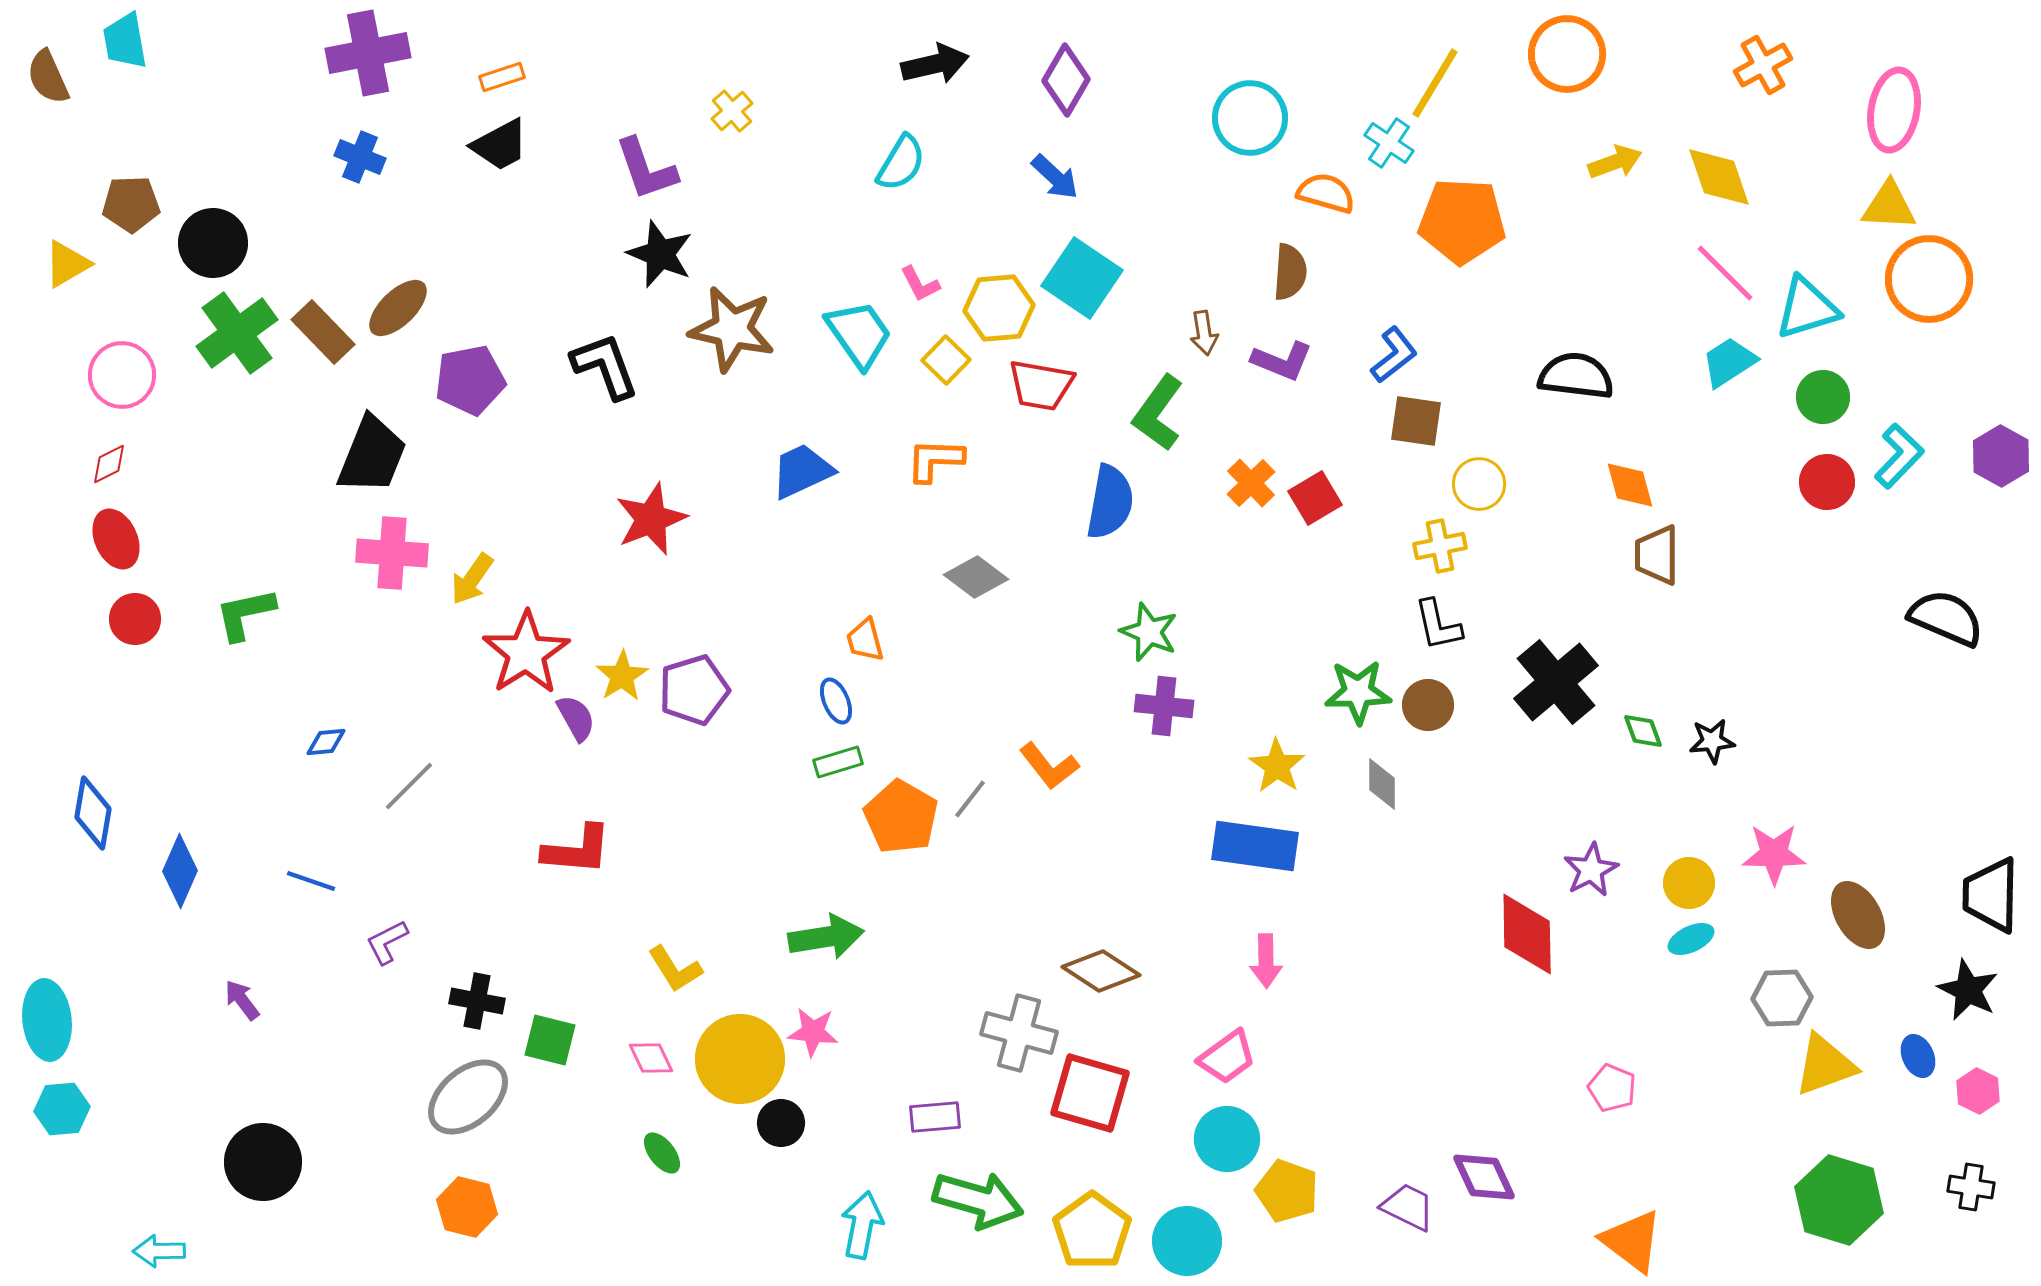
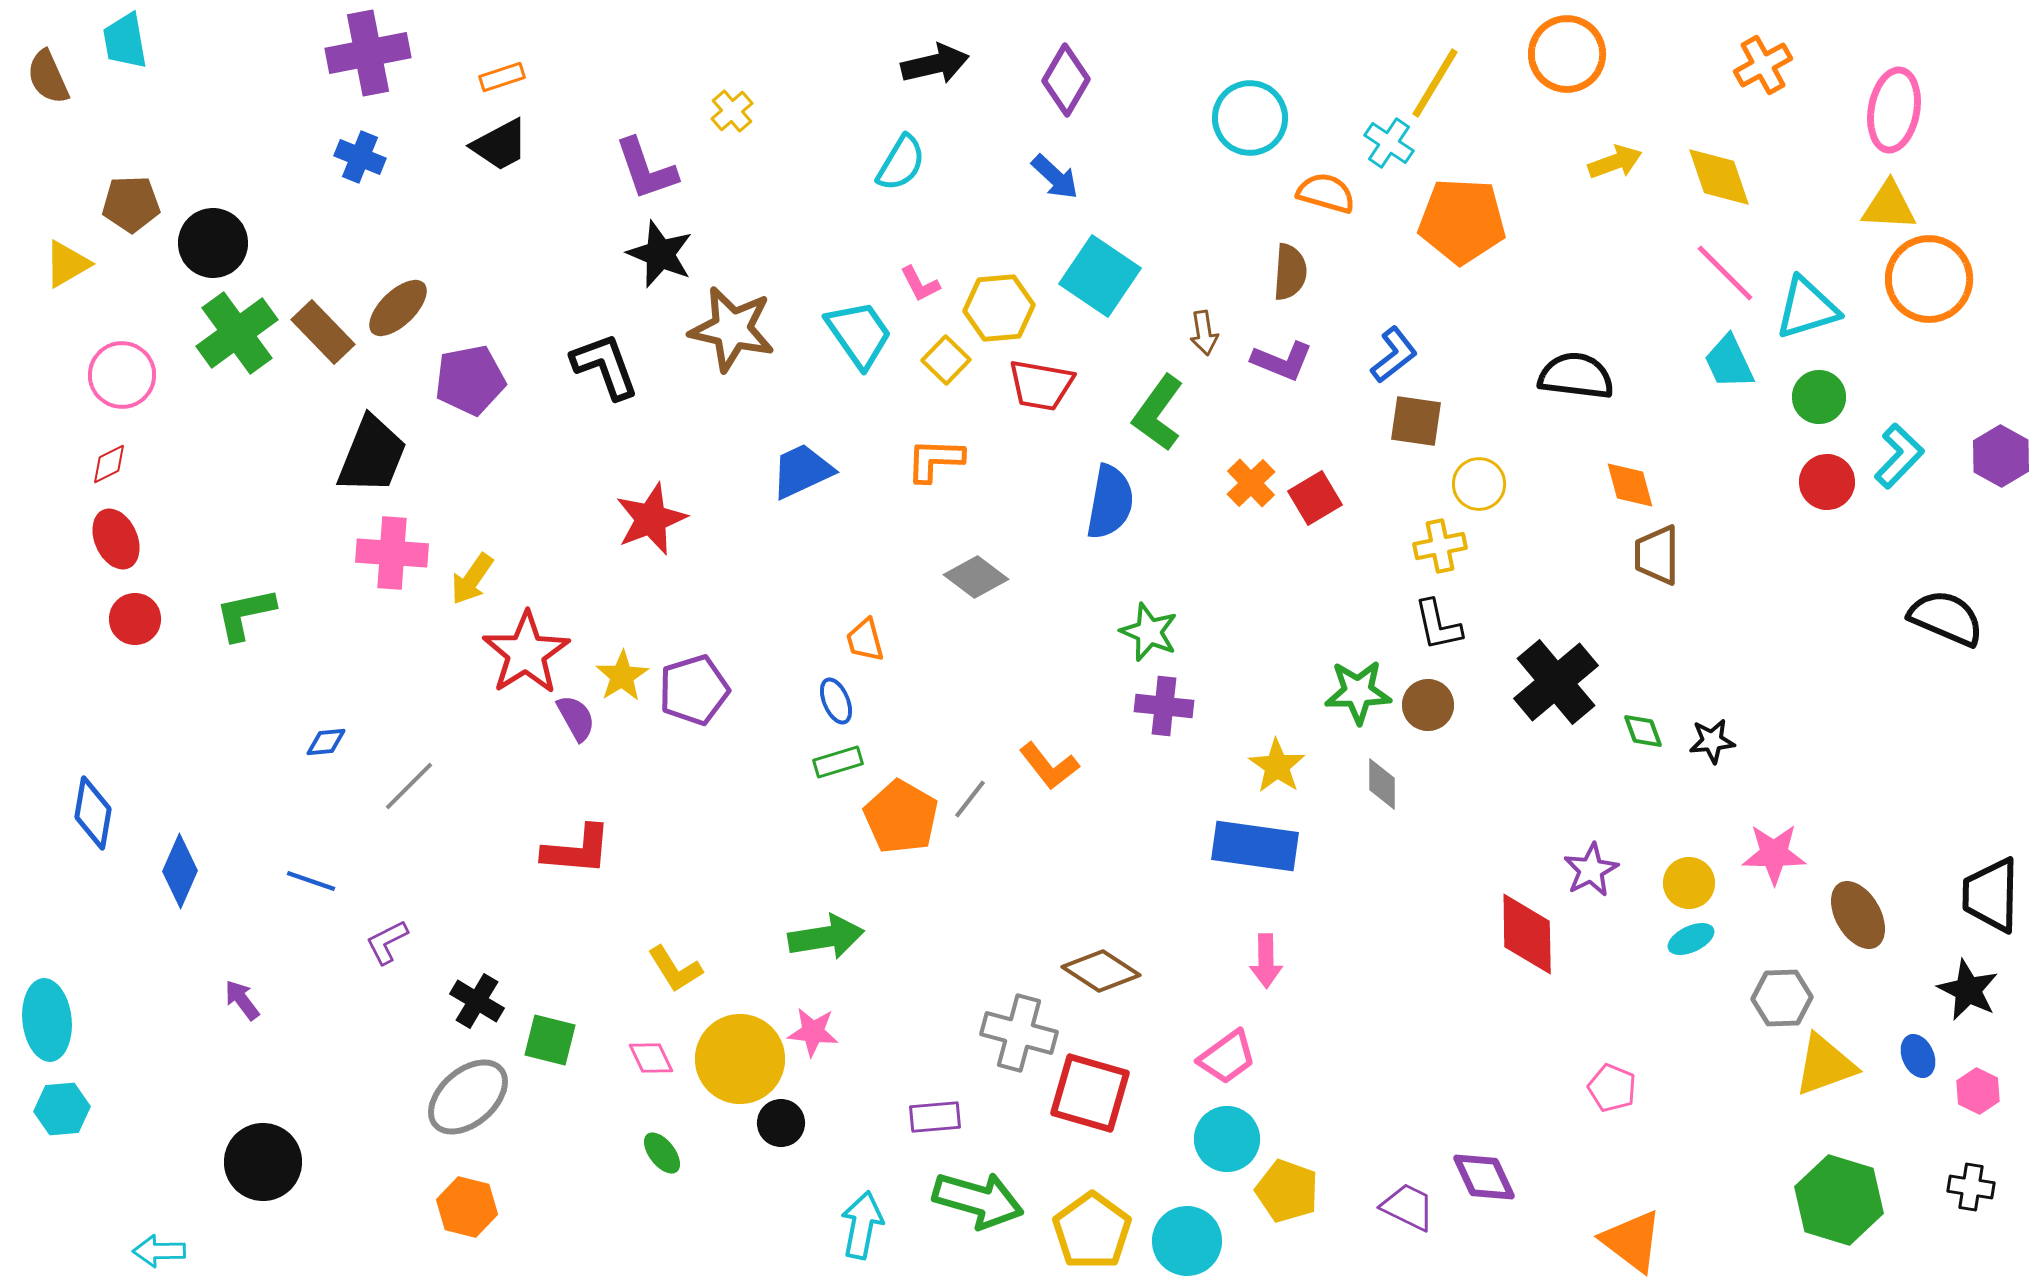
cyan square at (1082, 278): moved 18 px right, 2 px up
cyan trapezoid at (1729, 362): rotated 82 degrees counterclockwise
green circle at (1823, 397): moved 4 px left
black cross at (477, 1001): rotated 20 degrees clockwise
